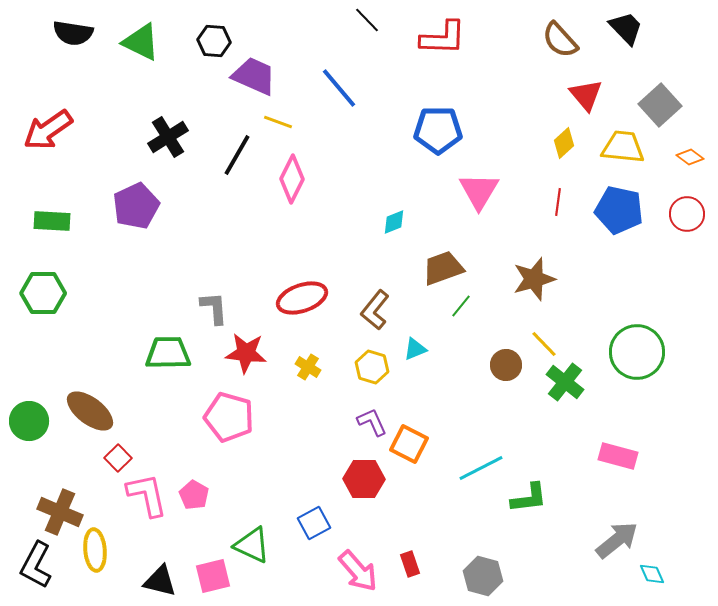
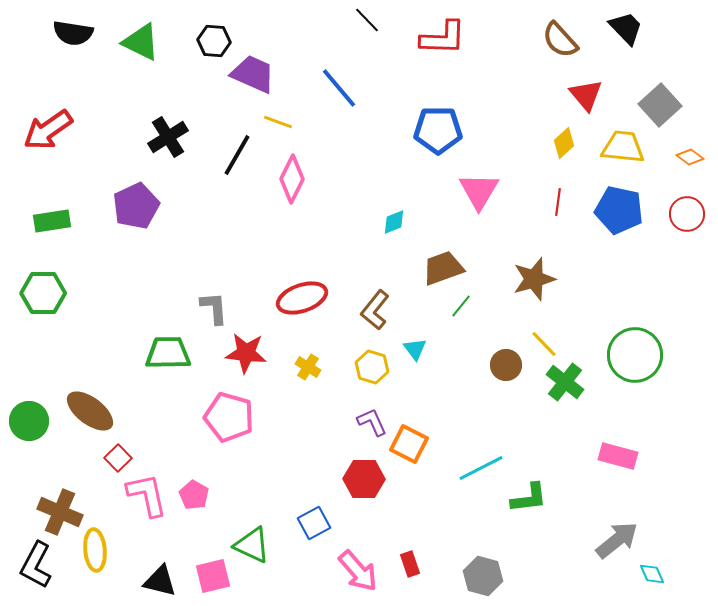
purple trapezoid at (254, 76): moved 1 px left, 2 px up
green rectangle at (52, 221): rotated 12 degrees counterclockwise
cyan triangle at (415, 349): rotated 45 degrees counterclockwise
green circle at (637, 352): moved 2 px left, 3 px down
